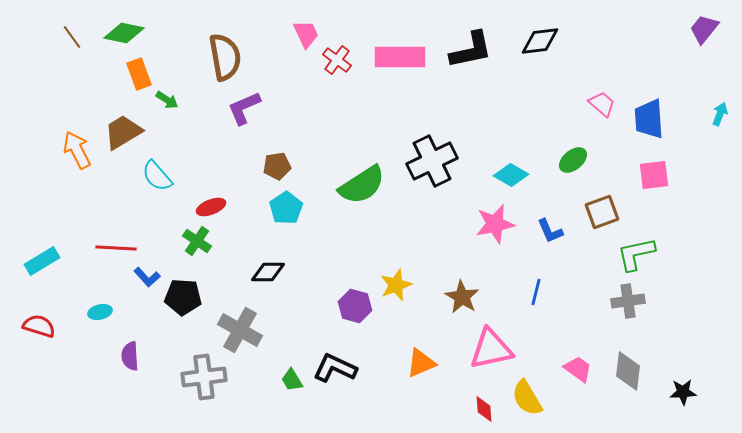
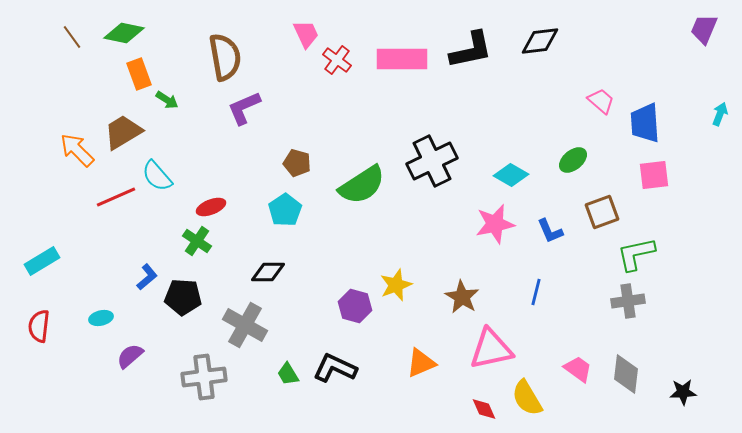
purple trapezoid at (704, 29): rotated 16 degrees counterclockwise
pink rectangle at (400, 57): moved 2 px right, 2 px down
pink trapezoid at (602, 104): moved 1 px left, 3 px up
blue trapezoid at (649, 119): moved 4 px left, 4 px down
orange arrow at (77, 150): rotated 18 degrees counterclockwise
brown pentagon at (277, 166): moved 20 px right, 3 px up; rotated 24 degrees clockwise
cyan pentagon at (286, 208): moved 1 px left, 2 px down
red line at (116, 248): moved 51 px up; rotated 27 degrees counterclockwise
blue L-shape at (147, 277): rotated 88 degrees counterclockwise
cyan ellipse at (100, 312): moved 1 px right, 6 px down
red semicircle at (39, 326): rotated 100 degrees counterclockwise
gray cross at (240, 330): moved 5 px right, 5 px up
purple semicircle at (130, 356): rotated 52 degrees clockwise
gray diamond at (628, 371): moved 2 px left, 3 px down
green trapezoid at (292, 380): moved 4 px left, 6 px up
red diamond at (484, 409): rotated 20 degrees counterclockwise
